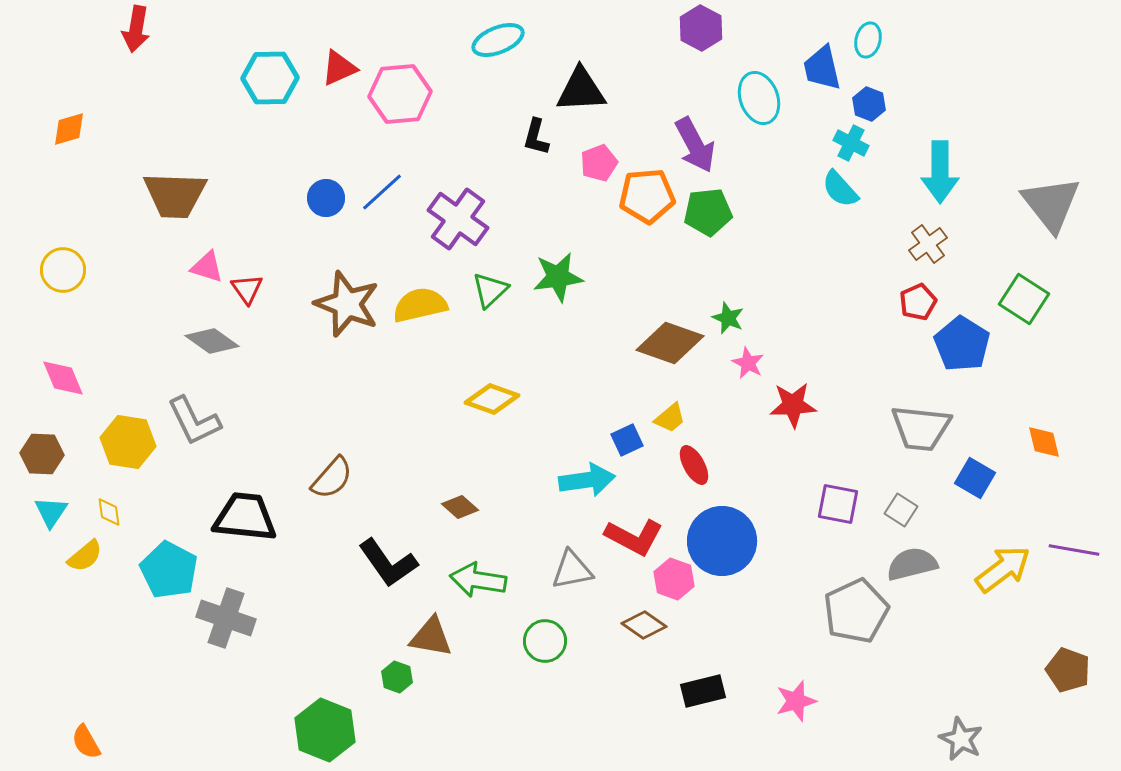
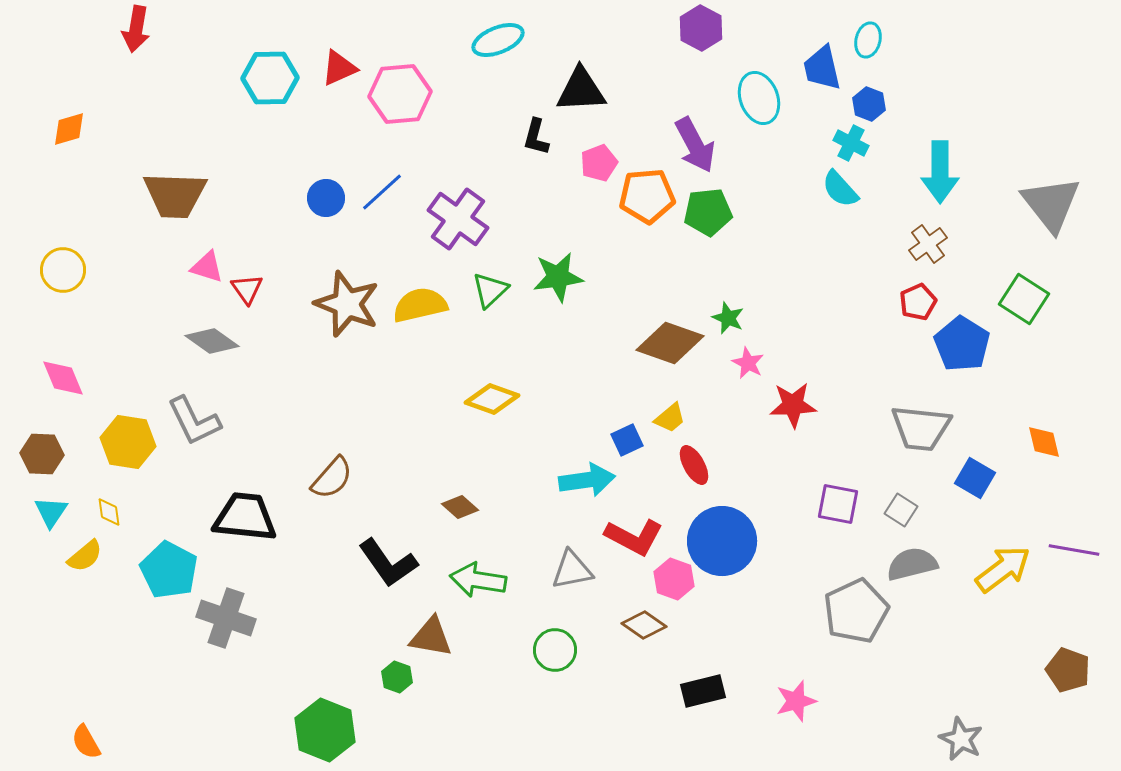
green circle at (545, 641): moved 10 px right, 9 px down
